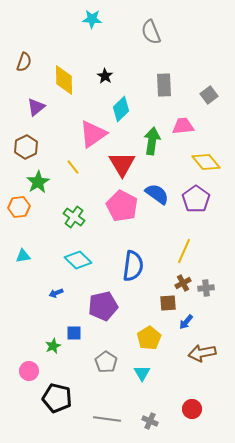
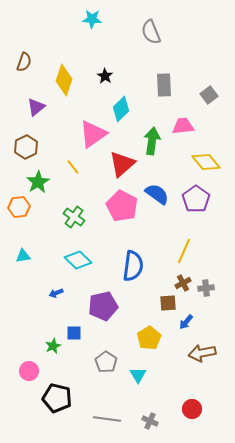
yellow diamond at (64, 80): rotated 20 degrees clockwise
red triangle at (122, 164): rotated 20 degrees clockwise
cyan triangle at (142, 373): moved 4 px left, 2 px down
